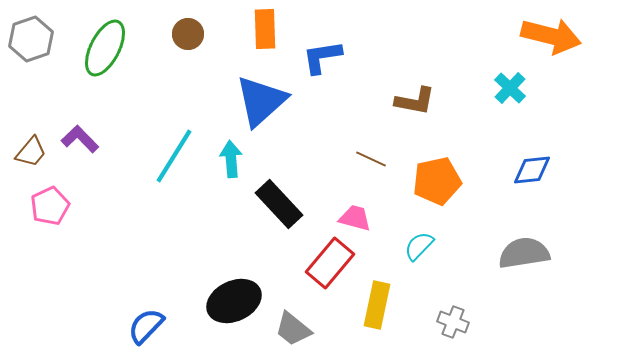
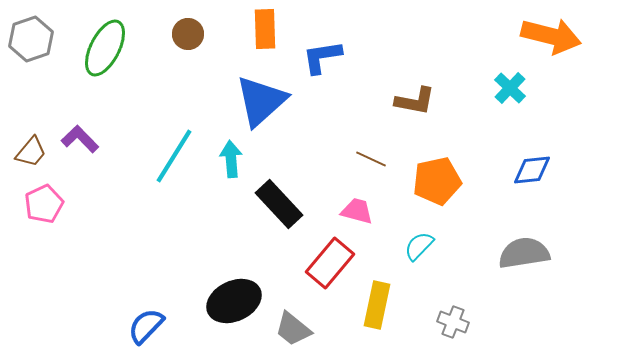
pink pentagon: moved 6 px left, 2 px up
pink trapezoid: moved 2 px right, 7 px up
